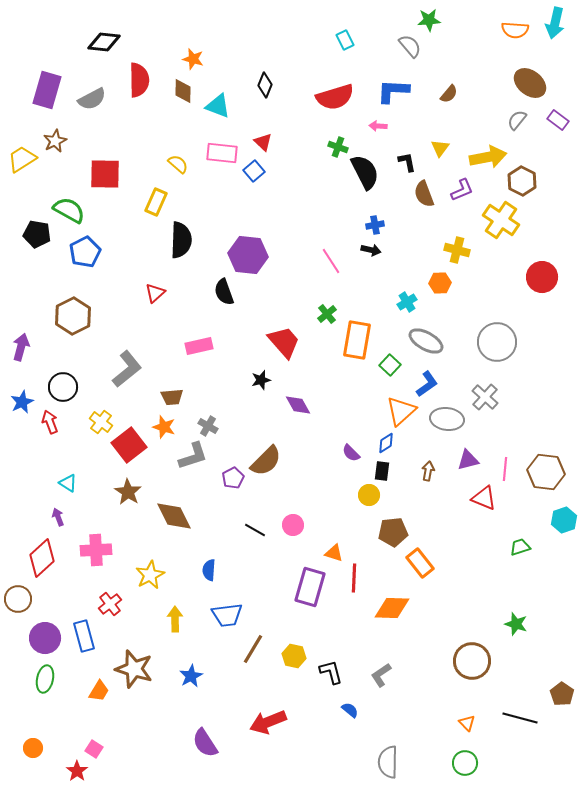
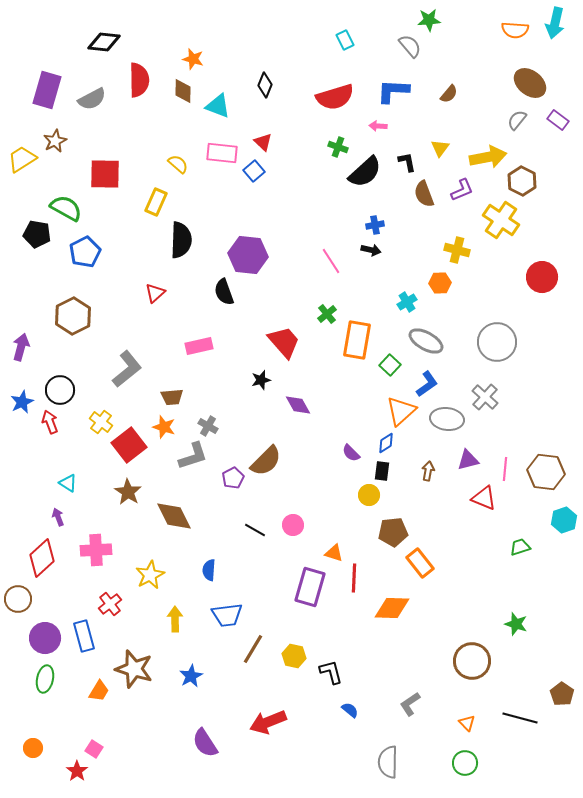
black semicircle at (365, 172): rotated 75 degrees clockwise
green semicircle at (69, 210): moved 3 px left, 2 px up
black circle at (63, 387): moved 3 px left, 3 px down
gray L-shape at (381, 675): moved 29 px right, 29 px down
